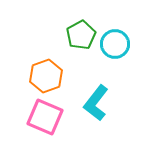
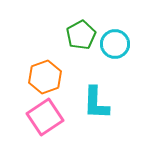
orange hexagon: moved 1 px left, 1 px down
cyan L-shape: rotated 36 degrees counterclockwise
pink square: rotated 33 degrees clockwise
